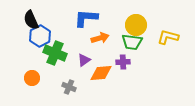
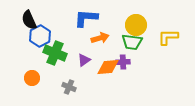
black semicircle: moved 2 px left
yellow L-shape: rotated 15 degrees counterclockwise
orange diamond: moved 7 px right, 6 px up
